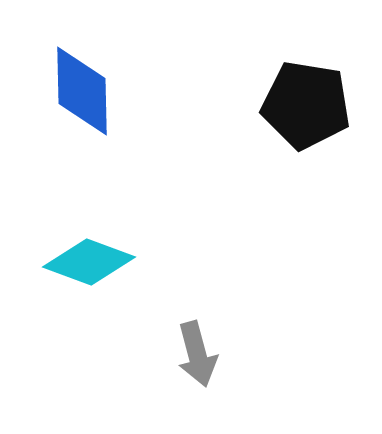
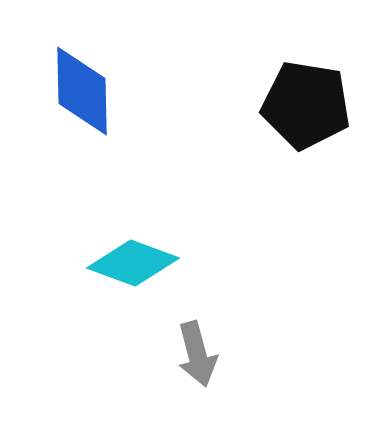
cyan diamond: moved 44 px right, 1 px down
